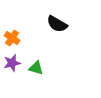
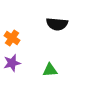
black semicircle: rotated 25 degrees counterclockwise
green triangle: moved 14 px right, 2 px down; rotated 21 degrees counterclockwise
